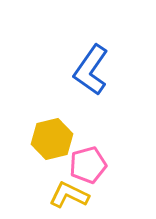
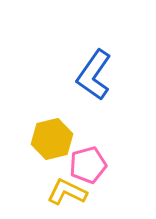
blue L-shape: moved 3 px right, 5 px down
yellow L-shape: moved 2 px left, 3 px up
